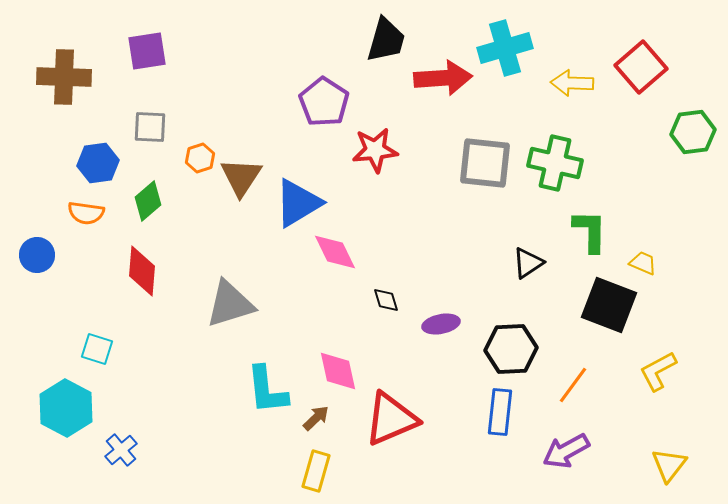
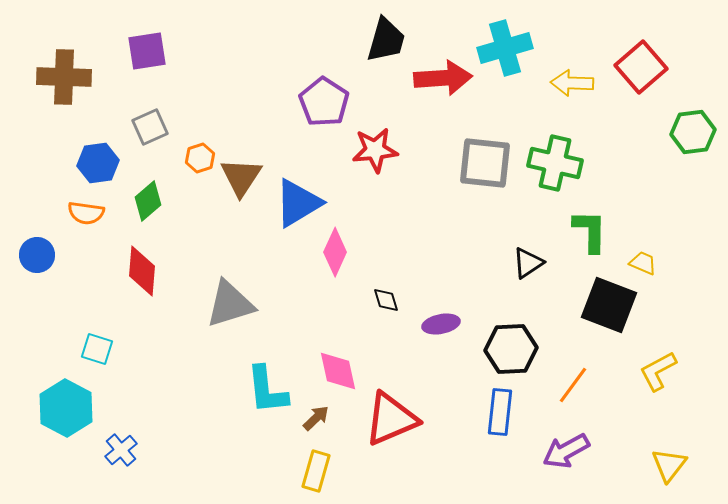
gray square at (150, 127): rotated 27 degrees counterclockwise
pink diamond at (335, 252): rotated 51 degrees clockwise
